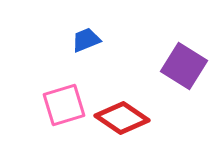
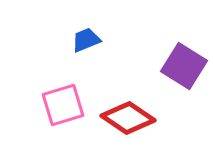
pink square: moved 1 px left
red diamond: moved 6 px right
